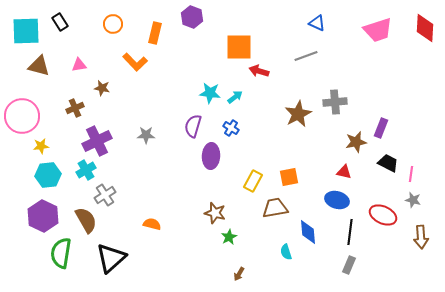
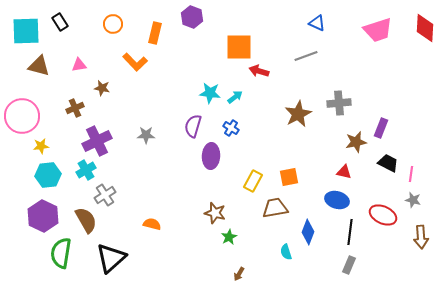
gray cross at (335, 102): moved 4 px right, 1 px down
blue diamond at (308, 232): rotated 25 degrees clockwise
